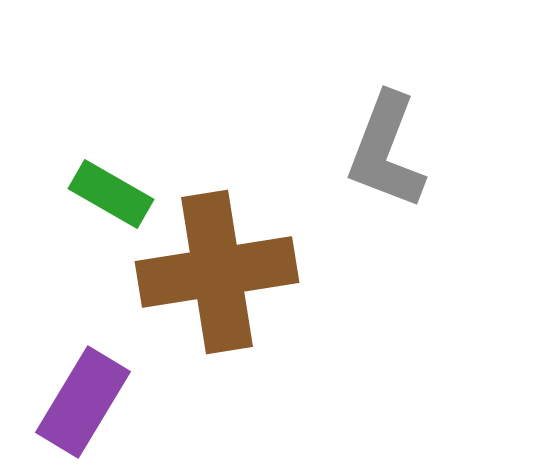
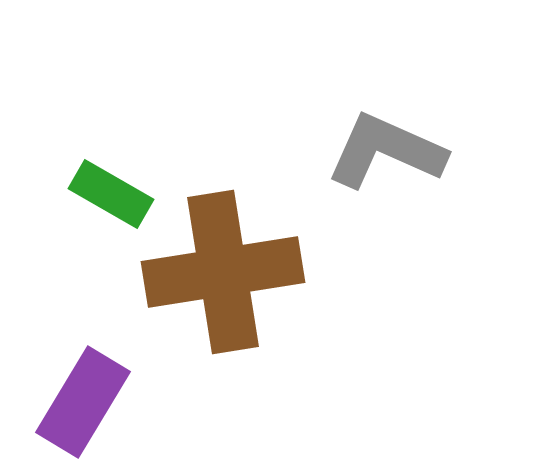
gray L-shape: rotated 93 degrees clockwise
brown cross: moved 6 px right
